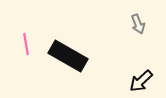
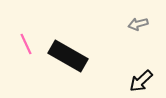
gray arrow: rotated 96 degrees clockwise
pink line: rotated 15 degrees counterclockwise
